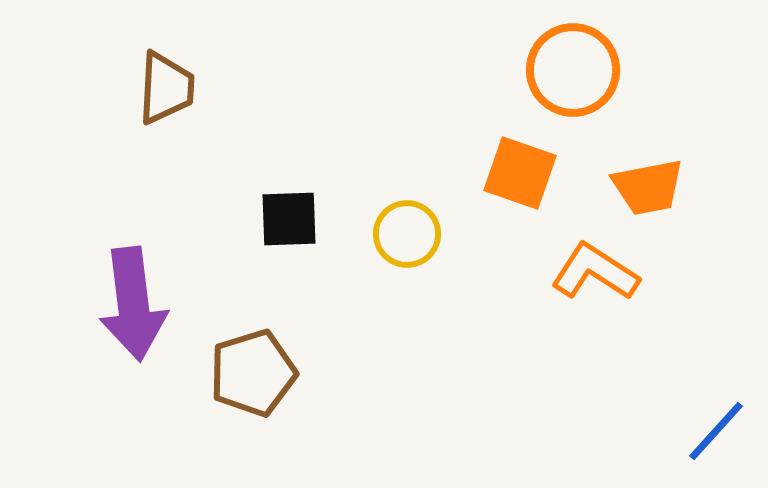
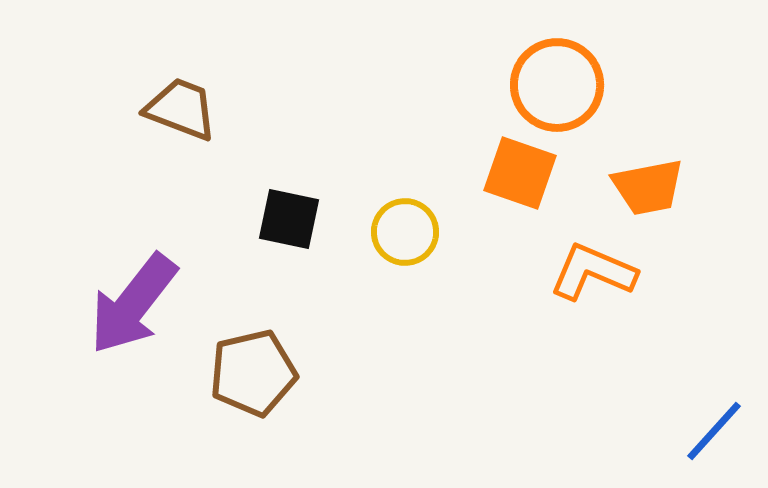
orange circle: moved 16 px left, 15 px down
brown trapezoid: moved 15 px right, 21 px down; rotated 72 degrees counterclockwise
black square: rotated 14 degrees clockwise
yellow circle: moved 2 px left, 2 px up
orange L-shape: moved 2 px left; rotated 10 degrees counterclockwise
purple arrow: rotated 45 degrees clockwise
brown pentagon: rotated 4 degrees clockwise
blue line: moved 2 px left
